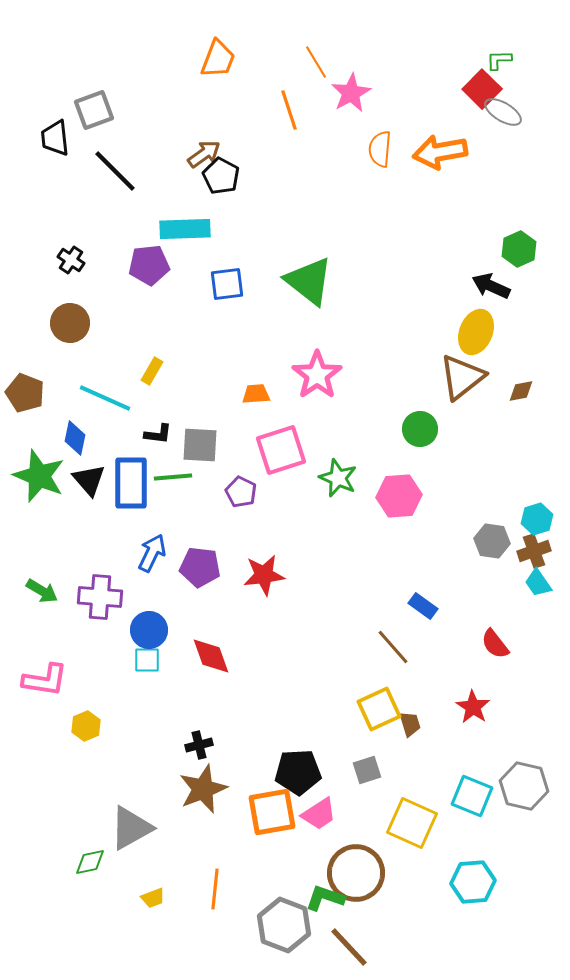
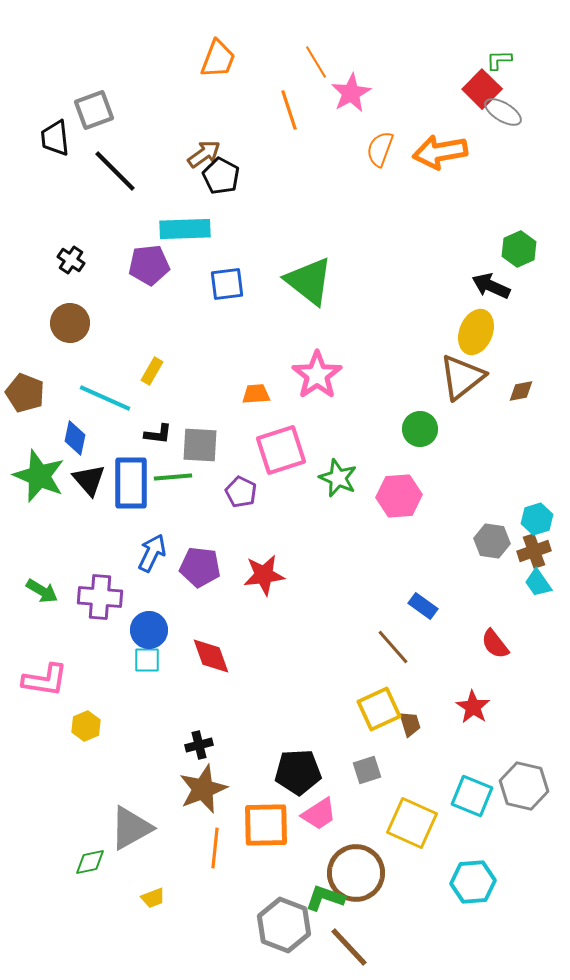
orange semicircle at (380, 149): rotated 15 degrees clockwise
orange square at (272, 812): moved 6 px left, 13 px down; rotated 9 degrees clockwise
orange line at (215, 889): moved 41 px up
